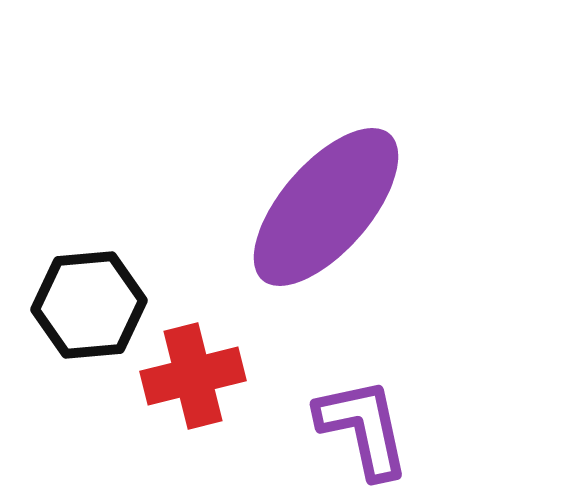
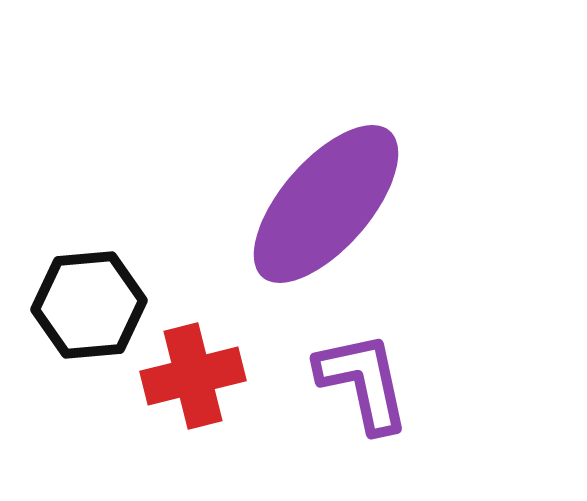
purple ellipse: moved 3 px up
purple L-shape: moved 46 px up
